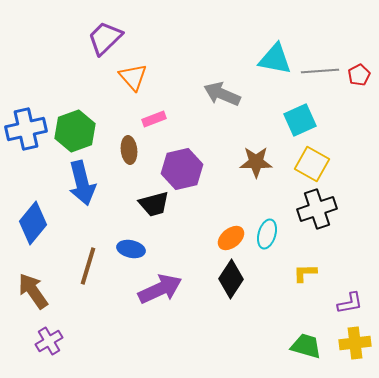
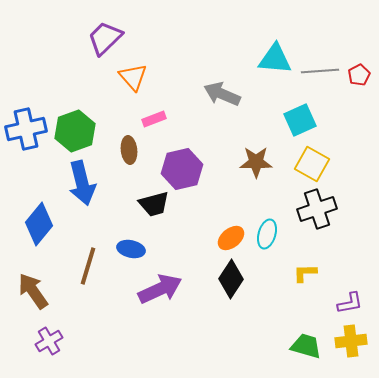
cyan triangle: rotated 6 degrees counterclockwise
blue diamond: moved 6 px right, 1 px down
yellow cross: moved 4 px left, 2 px up
